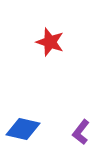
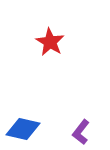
red star: rotated 12 degrees clockwise
